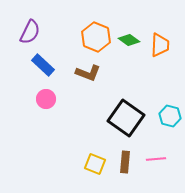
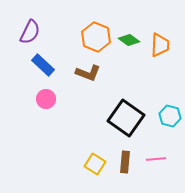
yellow square: rotated 10 degrees clockwise
